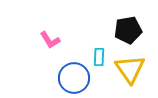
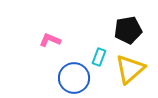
pink L-shape: rotated 145 degrees clockwise
cyan rectangle: rotated 18 degrees clockwise
yellow triangle: rotated 24 degrees clockwise
